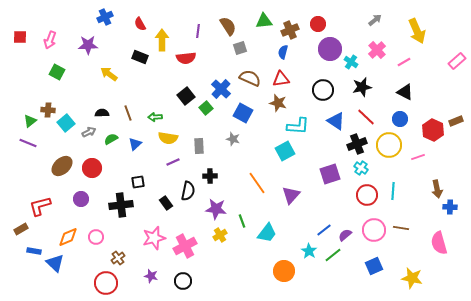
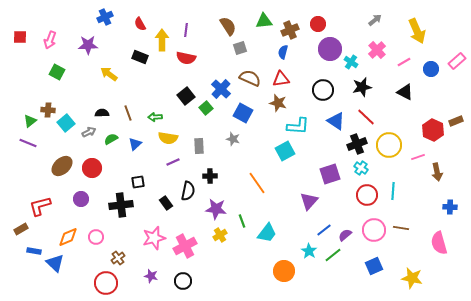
purple line at (198, 31): moved 12 px left, 1 px up
red semicircle at (186, 58): rotated 18 degrees clockwise
blue circle at (400, 119): moved 31 px right, 50 px up
brown arrow at (437, 189): moved 17 px up
purple triangle at (291, 195): moved 18 px right, 6 px down
